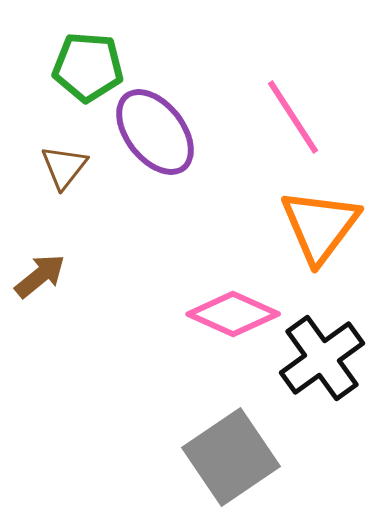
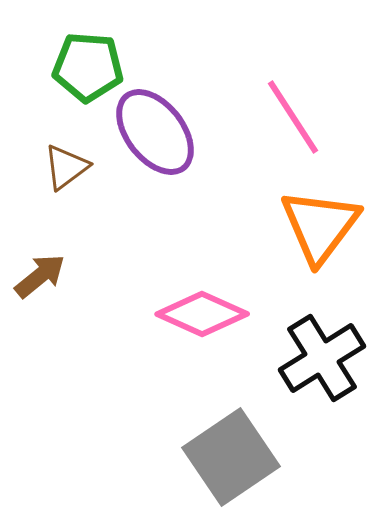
brown triangle: moved 2 px right; rotated 15 degrees clockwise
pink diamond: moved 31 px left
black cross: rotated 4 degrees clockwise
